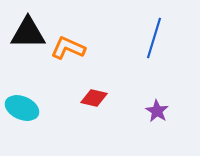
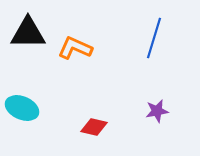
orange L-shape: moved 7 px right
red diamond: moved 29 px down
purple star: rotated 30 degrees clockwise
